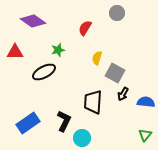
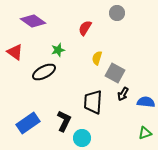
red triangle: rotated 36 degrees clockwise
green triangle: moved 2 px up; rotated 32 degrees clockwise
